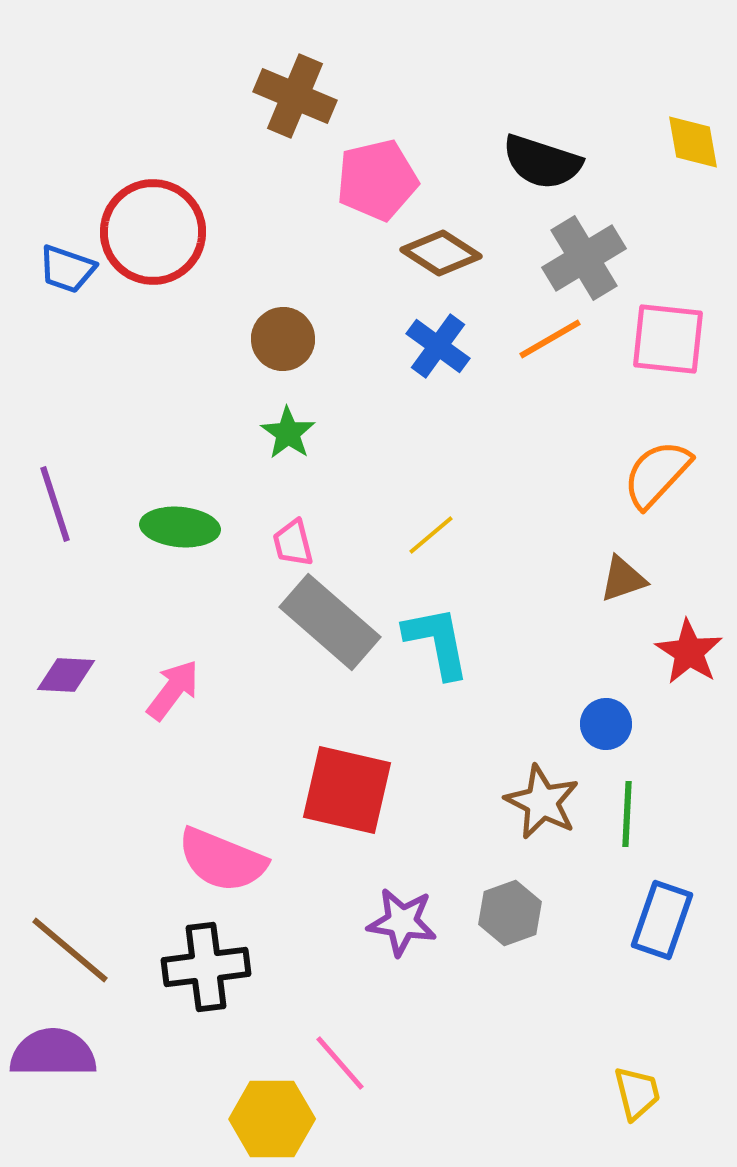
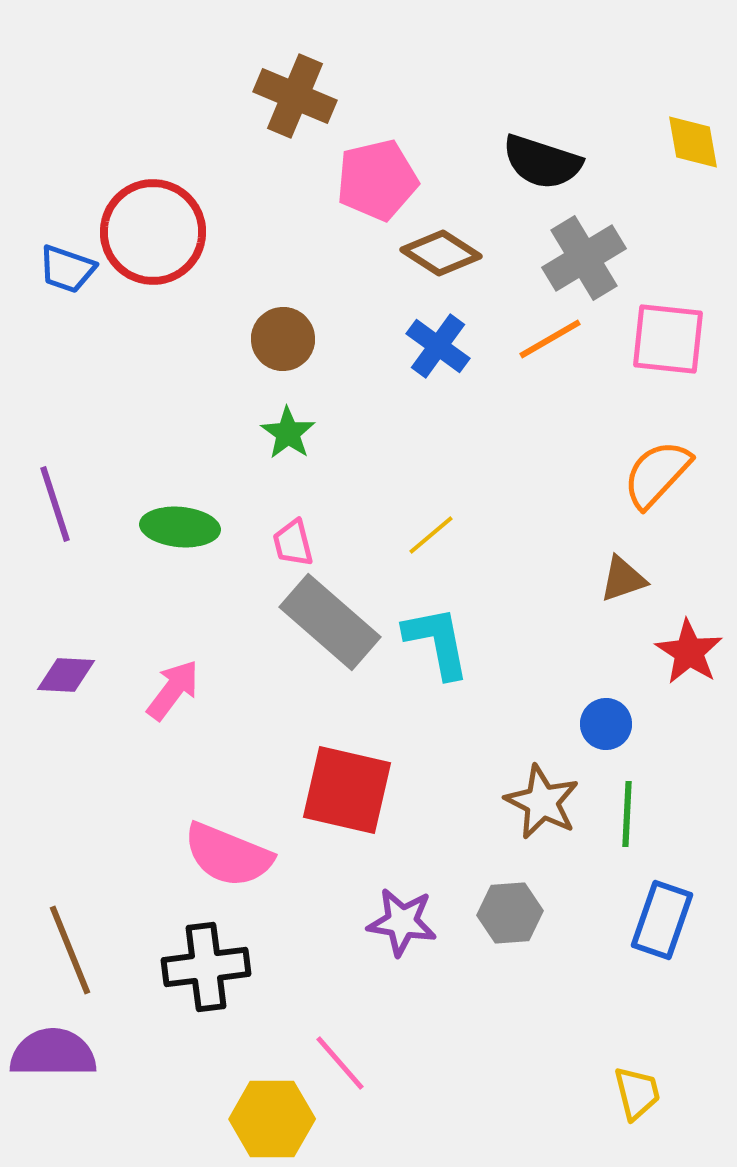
pink semicircle: moved 6 px right, 5 px up
gray hexagon: rotated 16 degrees clockwise
brown line: rotated 28 degrees clockwise
